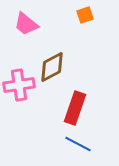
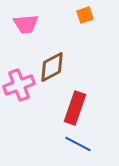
pink trapezoid: rotated 44 degrees counterclockwise
pink cross: rotated 12 degrees counterclockwise
